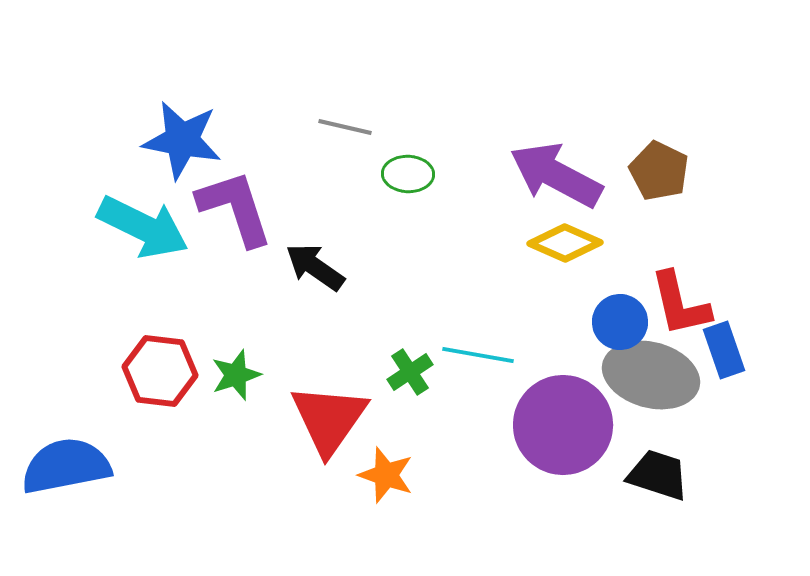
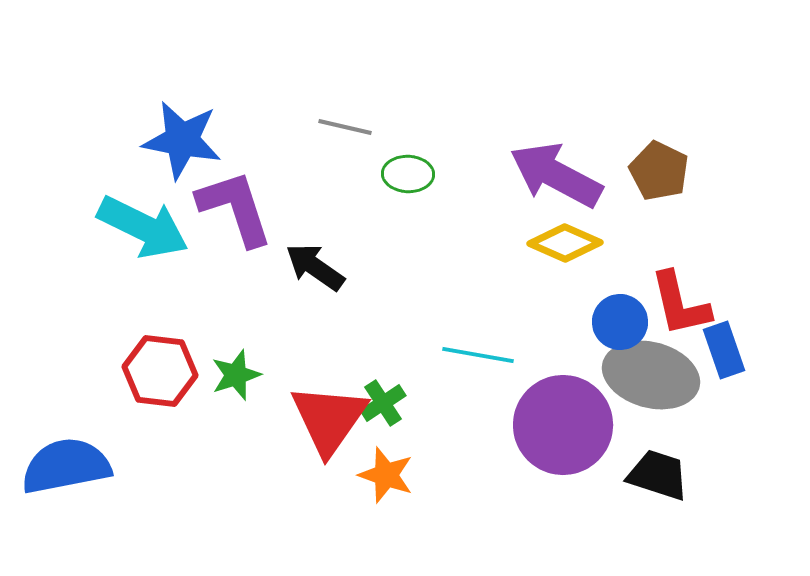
green cross: moved 27 px left, 31 px down
